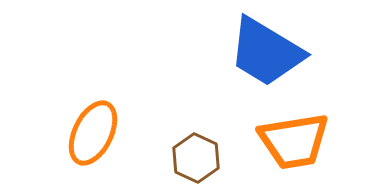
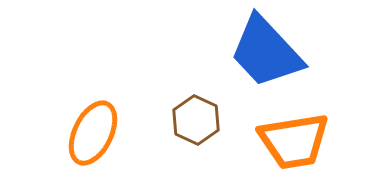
blue trapezoid: rotated 16 degrees clockwise
brown hexagon: moved 38 px up
